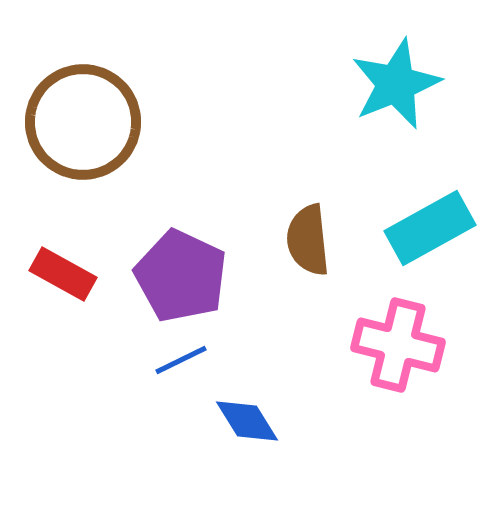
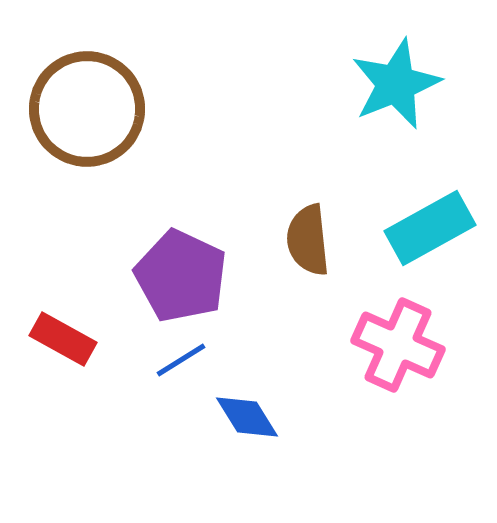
brown circle: moved 4 px right, 13 px up
red rectangle: moved 65 px down
pink cross: rotated 10 degrees clockwise
blue line: rotated 6 degrees counterclockwise
blue diamond: moved 4 px up
